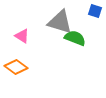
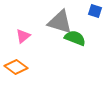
pink triangle: moved 1 px right; rotated 49 degrees clockwise
